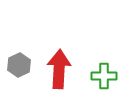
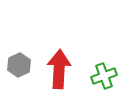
green cross: rotated 20 degrees counterclockwise
